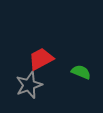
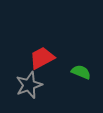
red trapezoid: moved 1 px right, 1 px up
